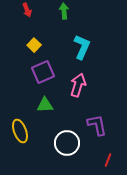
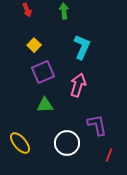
yellow ellipse: moved 12 px down; rotated 20 degrees counterclockwise
red line: moved 1 px right, 5 px up
